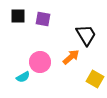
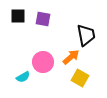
black trapezoid: rotated 20 degrees clockwise
pink circle: moved 3 px right
yellow square: moved 15 px left, 1 px up
